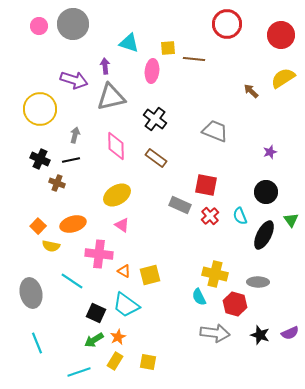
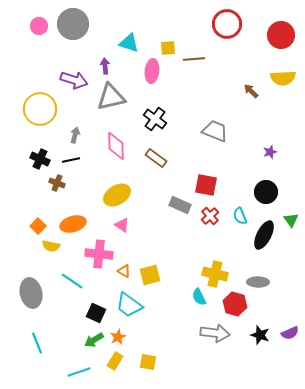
brown line at (194, 59): rotated 10 degrees counterclockwise
yellow semicircle at (283, 78): rotated 150 degrees counterclockwise
cyan trapezoid at (126, 305): moved 3 px right
